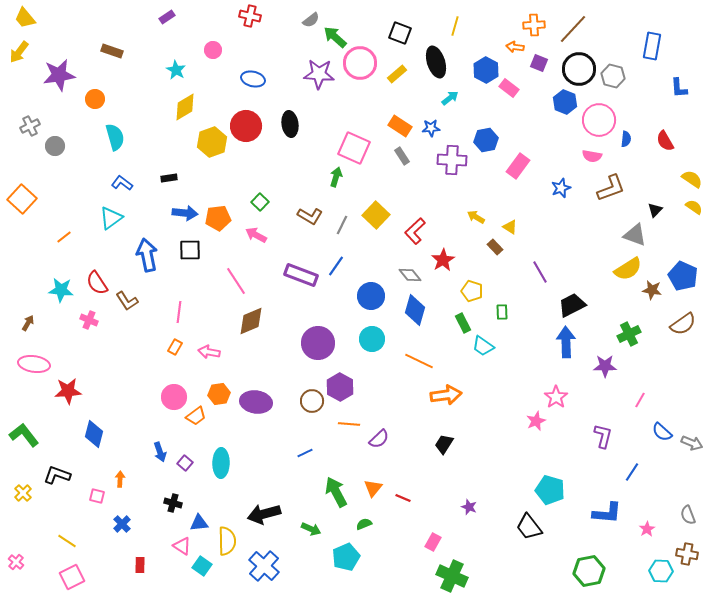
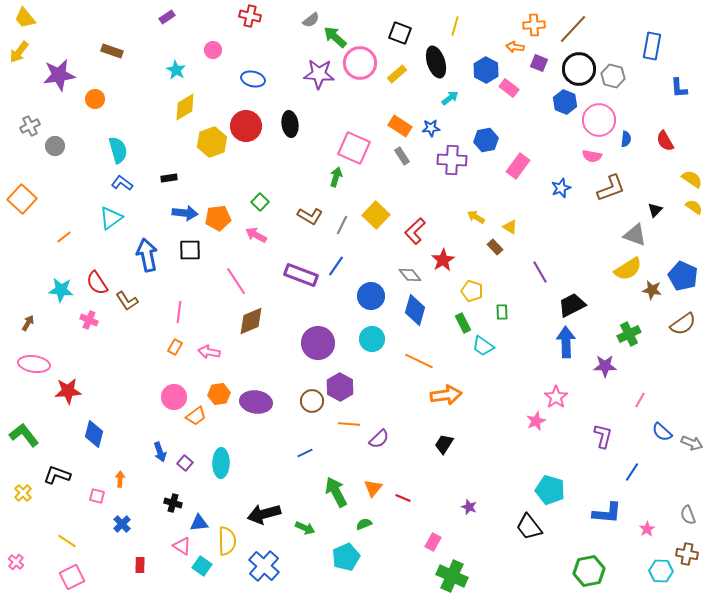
cyan semicircle at (115, 137): moved 3 px right, 13 px down
green arrow at (311, 529): moved 6 px left, 1 px up
